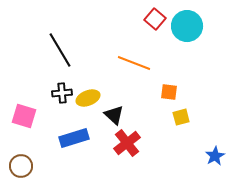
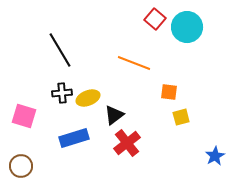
cyan circle: moved 1 px down
black triangle: rotated 40 degrees clockwise
